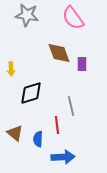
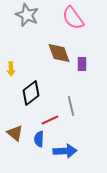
gray star: rotated 15 degrees clockwise
black diamond: rotated 20 degrees counterclockwise
red line: moved 7 px left, 5 px up; rotated 72 degrees clockwise
blue semicircle: moved 1 px right
blue arrow: moved 2 px right, 6 px up
